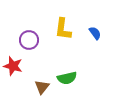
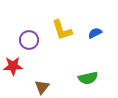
yellow L-shape: moved 1 px left, 1 px down; rotated 25 degrees counterclockwise
blue semicircle: rotated 80 degrees counterclockwise
red star: rotated 18 degrees counterclockwise
green semicircle: moved 21 px right
